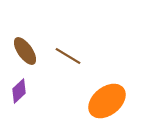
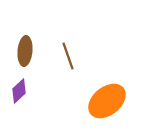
brown ellipse: rotated 40 degrees clockwise
brown line: rotated 40 degrees clockwise
